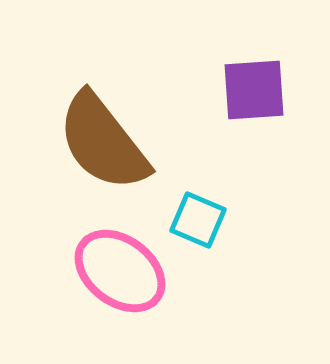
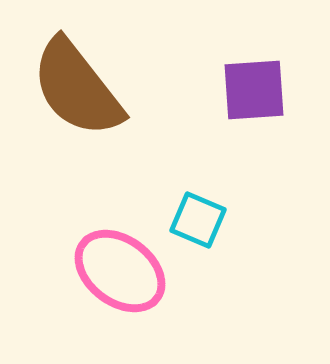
brown semicircle: moved 26 px left, 54 px up
